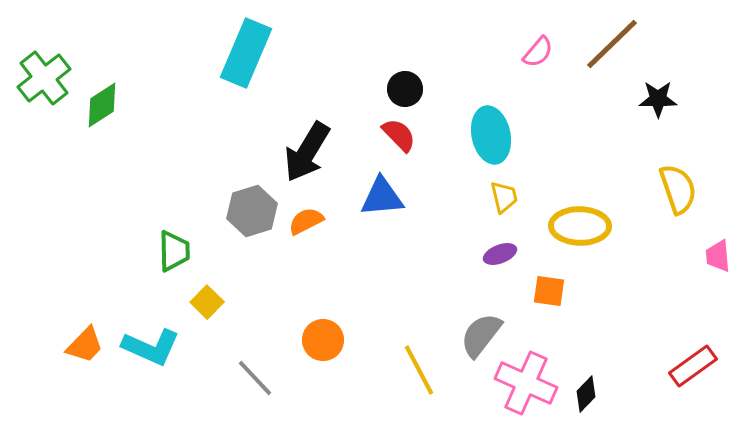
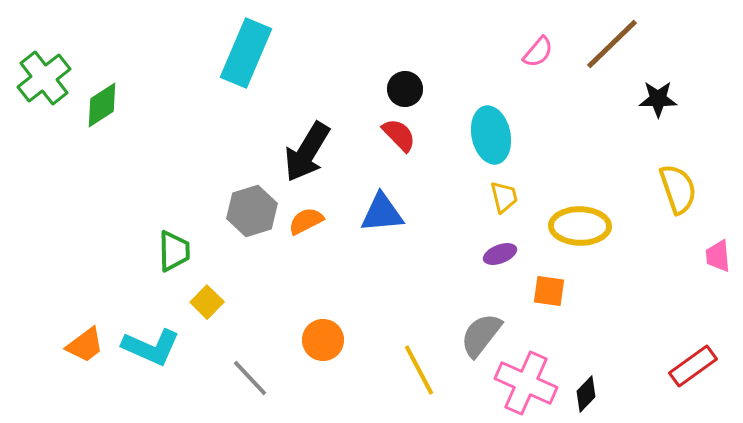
blue triangle: moved 16 px down
orange trapezoid: rotated 9 degrees clockwise
gray line: moved 5 px left
